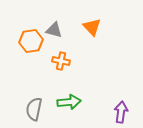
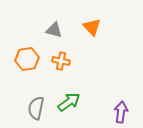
orange hexagon: moved 4 px left, 18 px down
green arrow: rotated 30 degrees counterclockwise
gray semicircle: moved 2 px right, 1 px up
